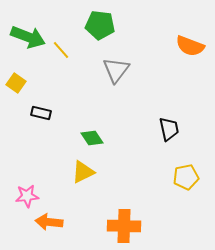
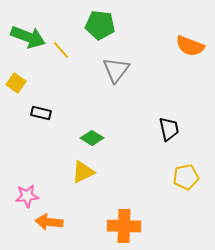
green diamond: rotated 25 degrees counterclockwise
